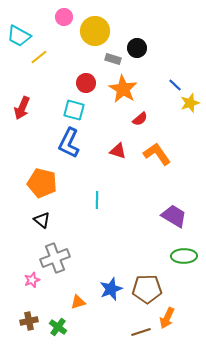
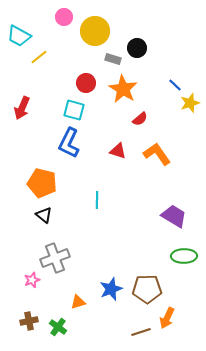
black triangle: moved 2 px right, 5 px up
